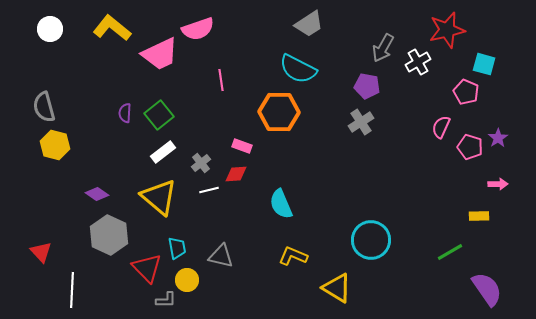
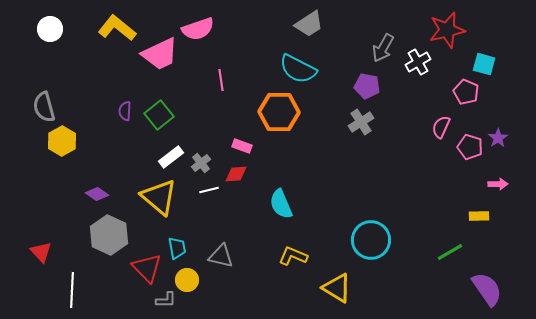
yellow L-shape at (112, 28): moved 5 px right
purple semicircle at (125, 113): moved 2 px up
yellow hexagon at (55, 145): moved 7 px right, 4 px up; rotated 16 degrees clockwise
white rectangle at (163, 152): moved 8 px right, 5 px down
